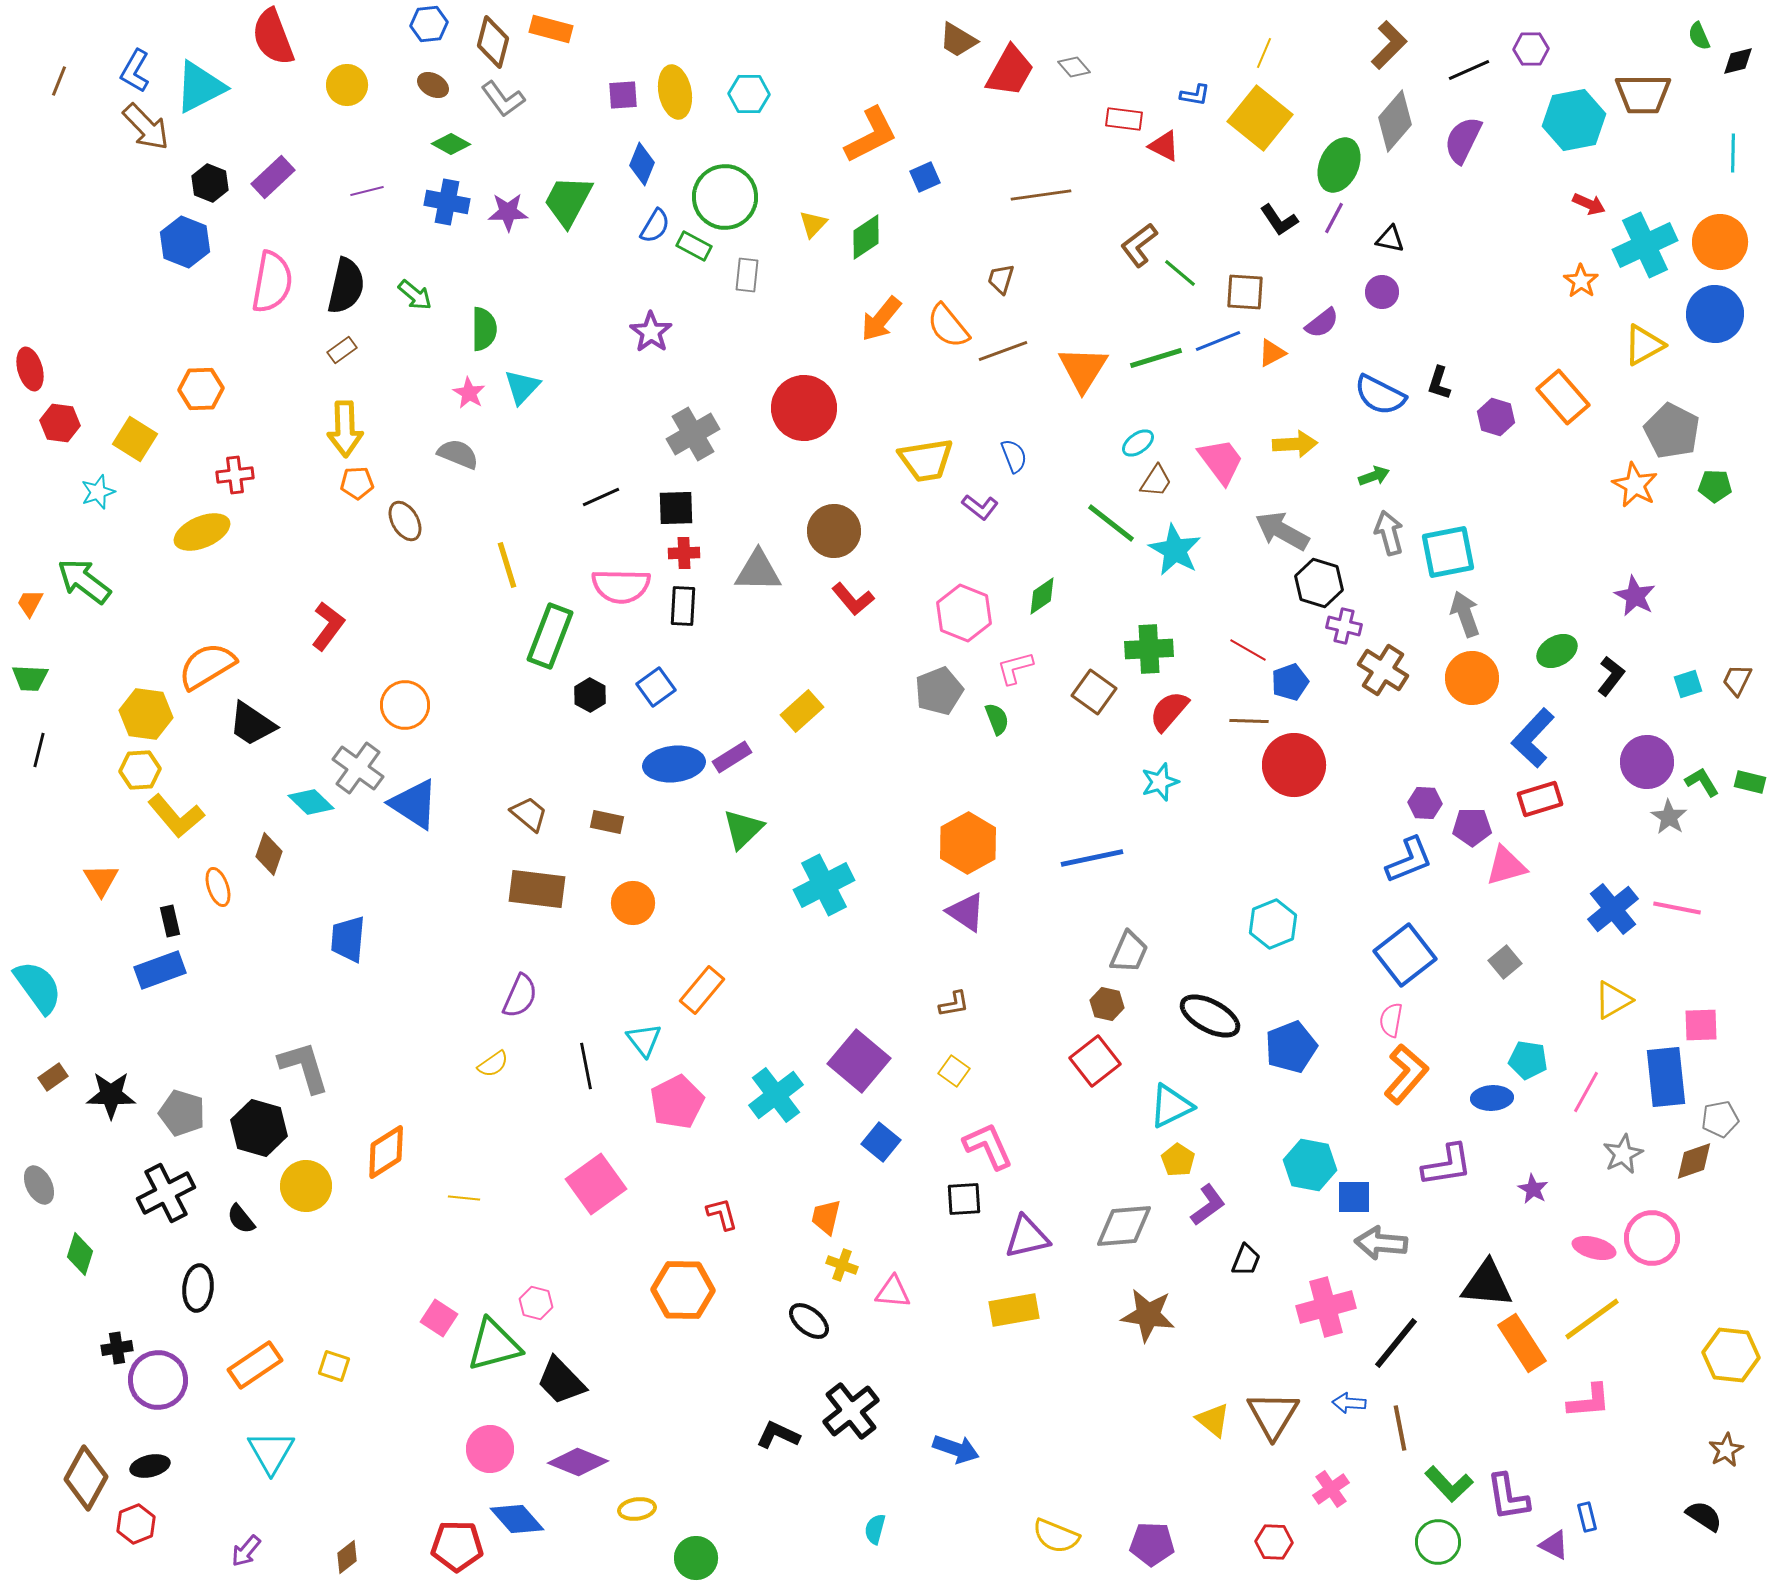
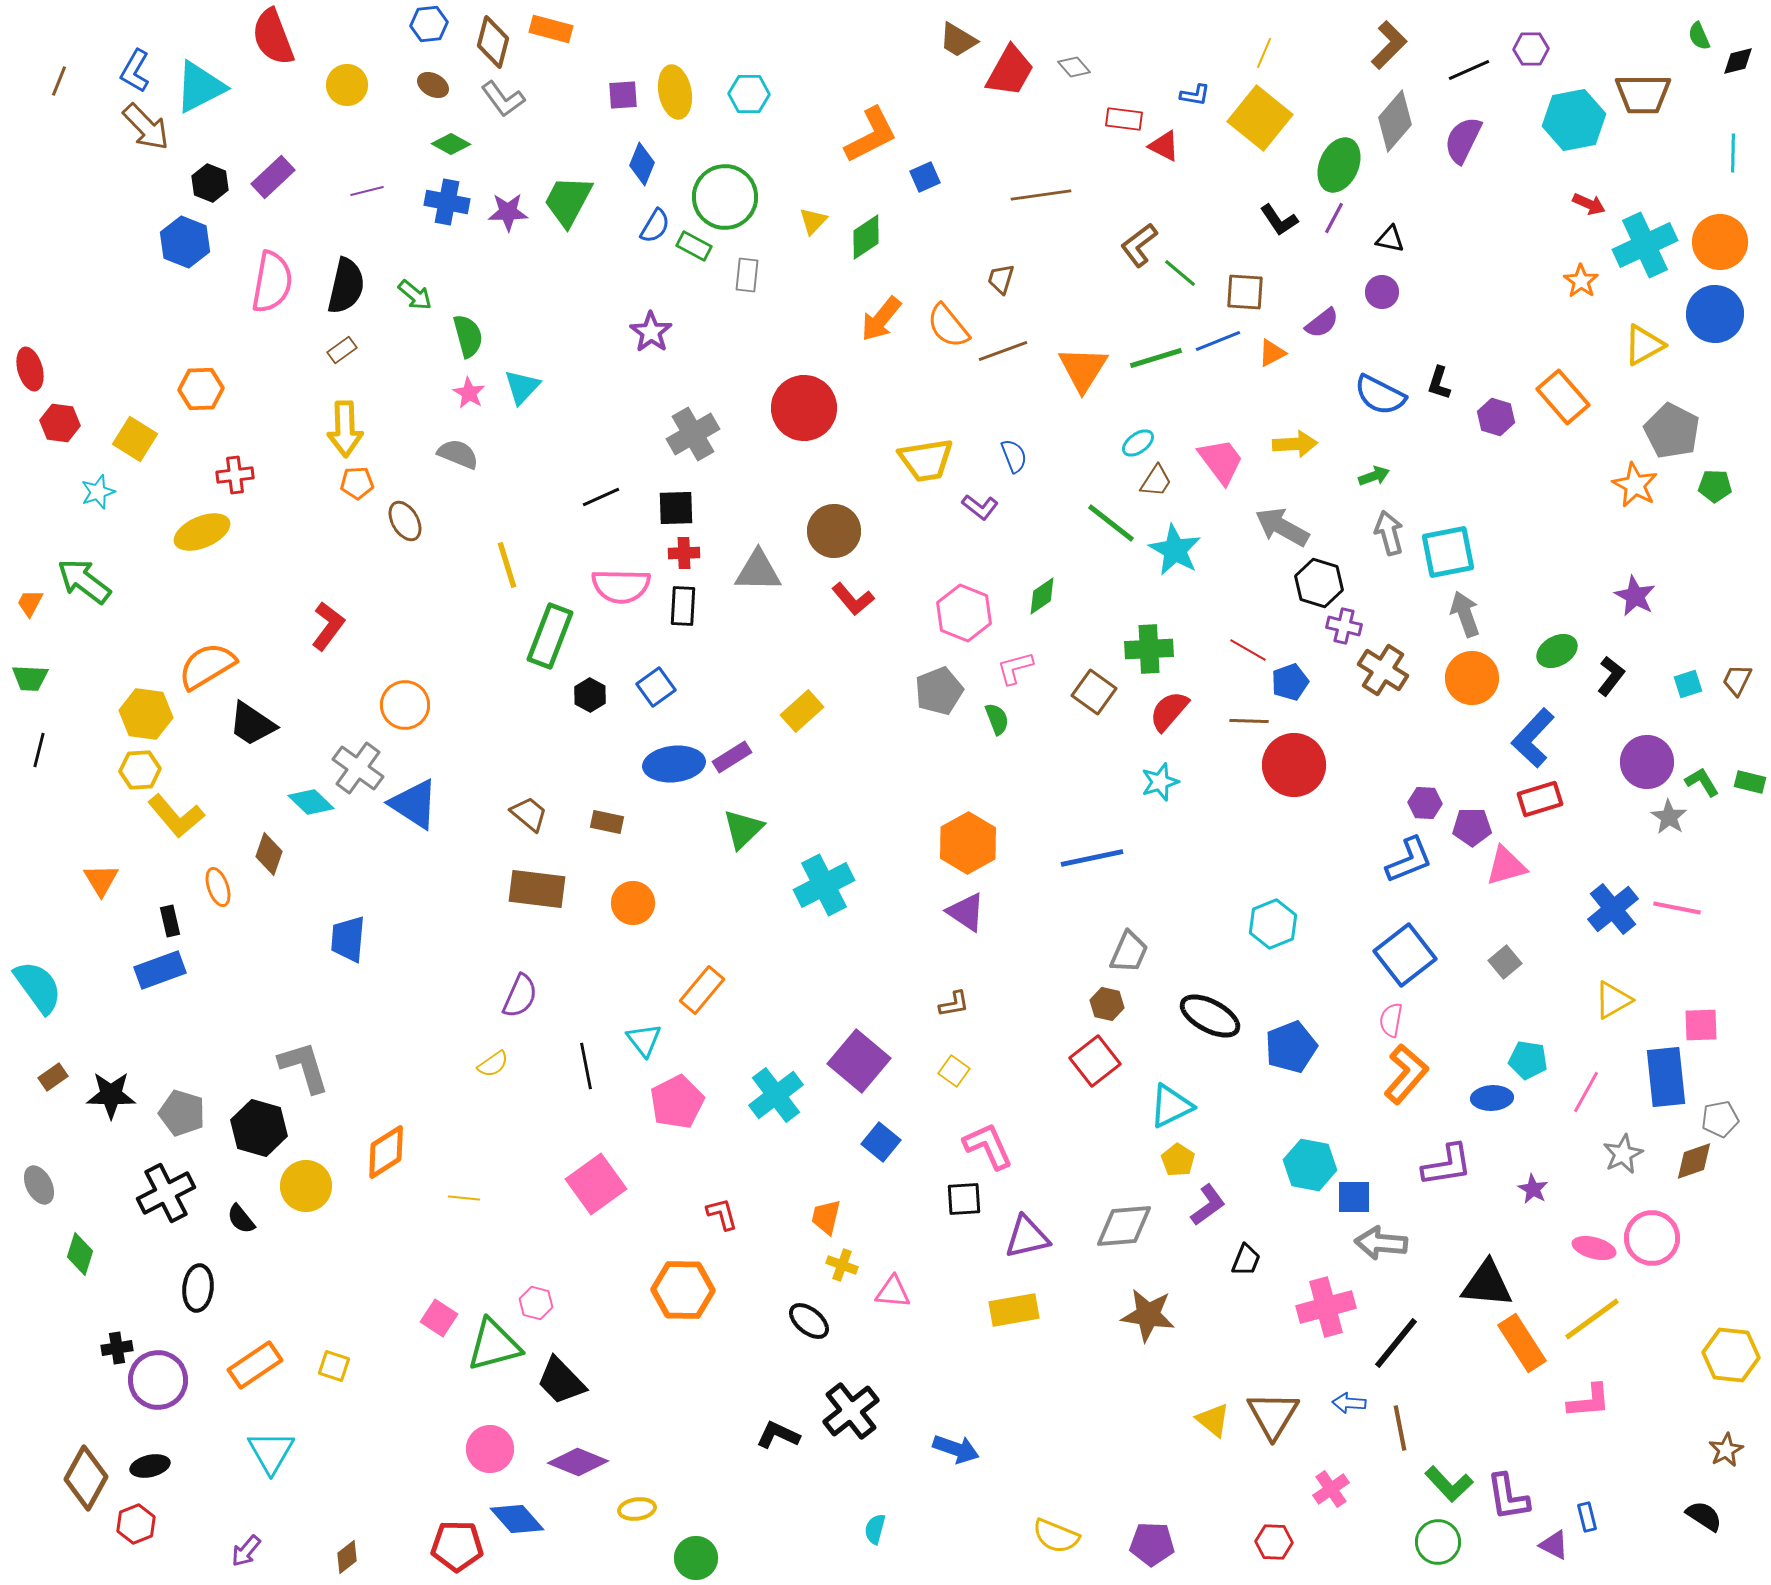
yellow triangle at (813, 224): moved 3 px up
green semicircle at (484, 329): moved 16 px left, 7 px down; rotated 15 degrees counterclockwise
gray arrow at (1282, 531): moved 4 px up
